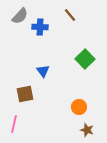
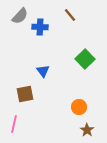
brown star: rotated 16 degrees clockwise
